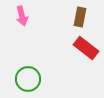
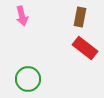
red rectangle: moved 1 px left
